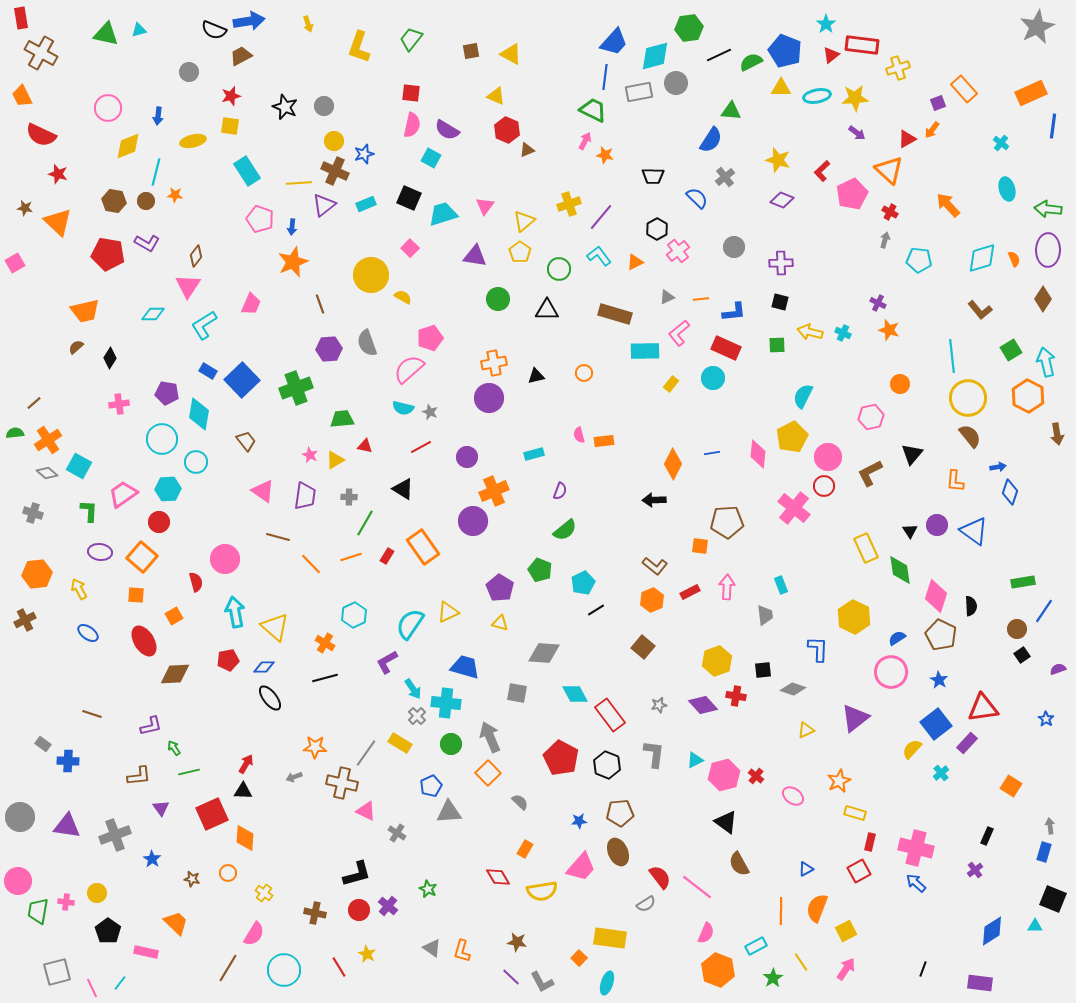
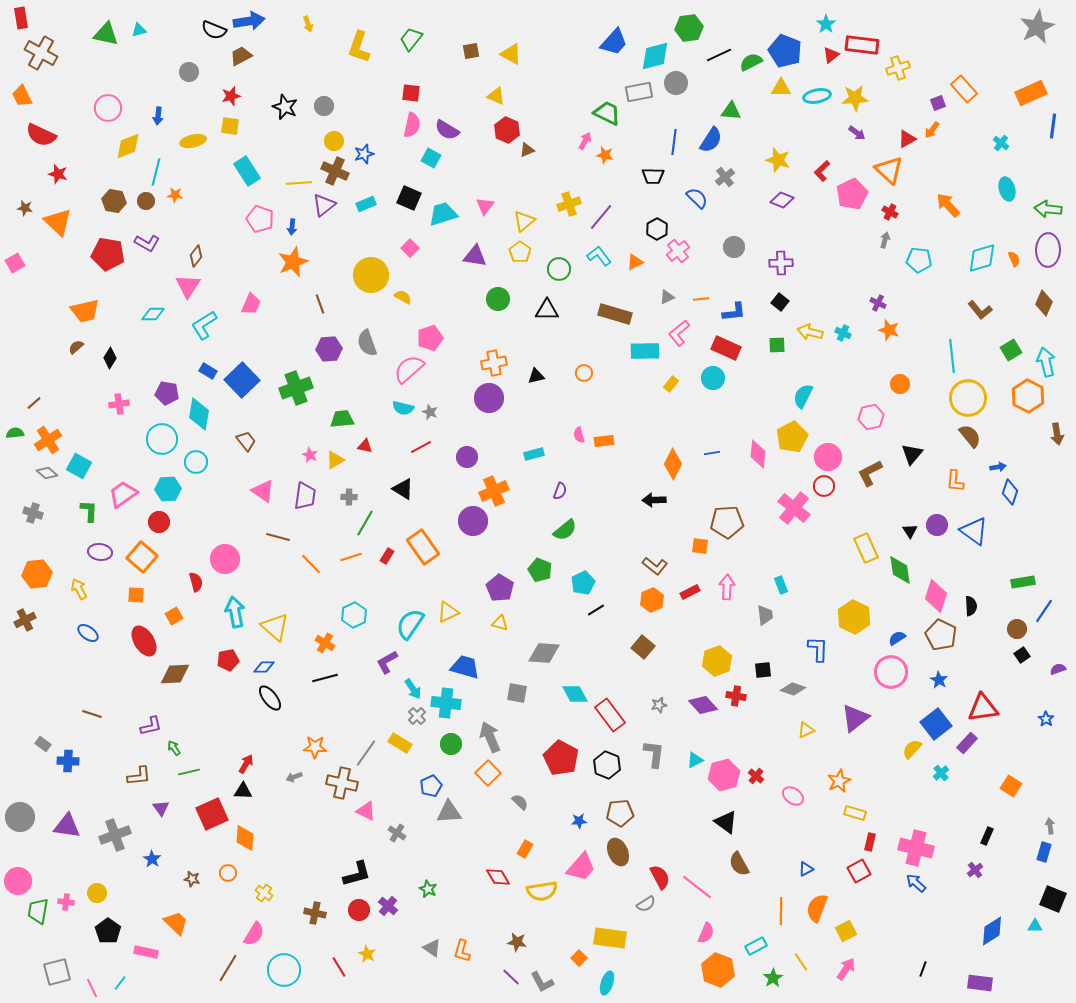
blue line at (605, 77): moved 69 px right, 65 px down
green trapezoid at (593, 110): moved 14 px right, 3 px down
brown diamond at (1043, 299): moved 1 px right, 4 px down; rotated 10 degrees counterclockwise
black square at (780, 302): rotated 24 degrees clockwise
red semicircle at (660, 877): rotated 10 degrees clockwise
